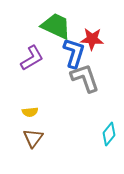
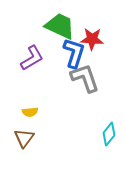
green trapezoid: moved 4 px right
brown triangle: moved 9 px left
